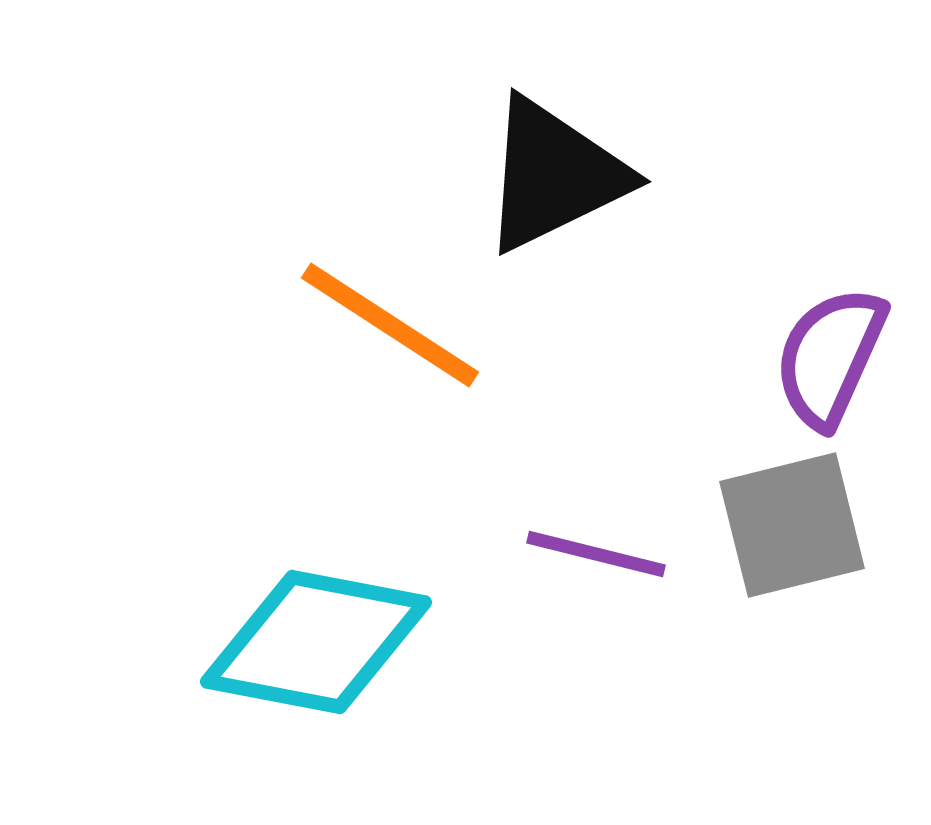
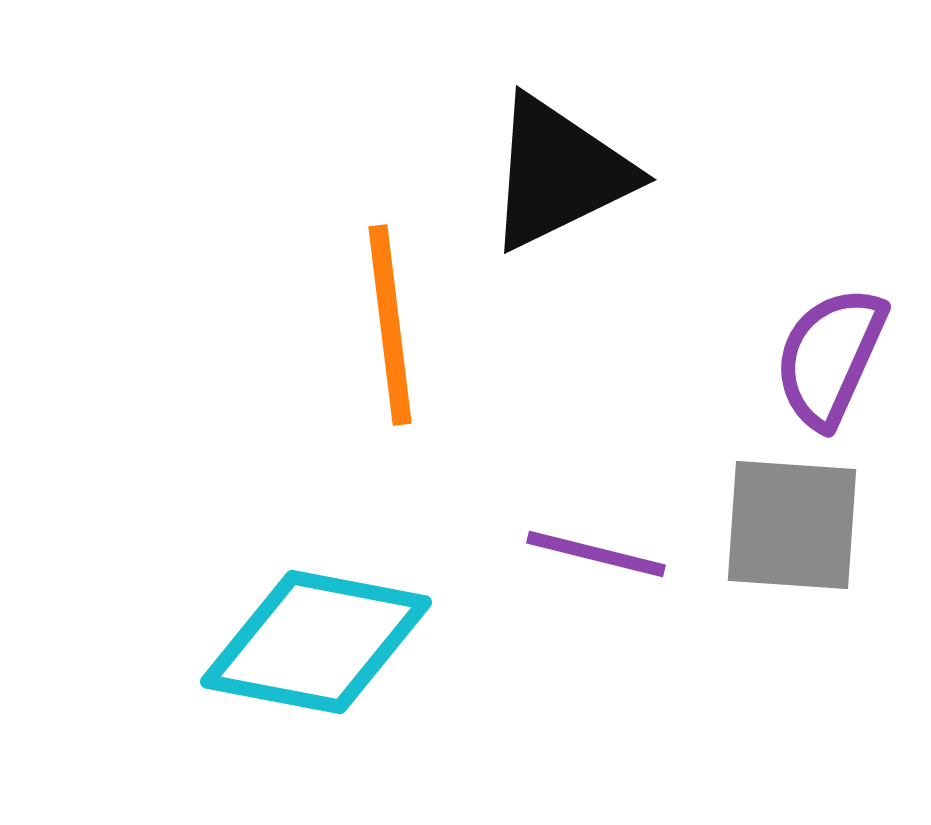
black triangle: moved 5 px right, 2 px up
orange line: rotated 50 degrees clockwise
gray square: rotated 18 degrees clockwise
